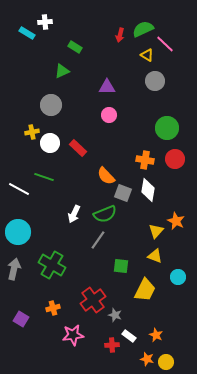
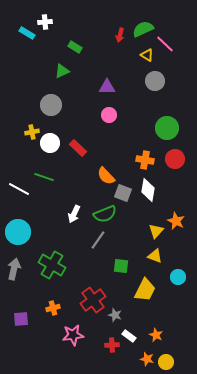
purple square at (21, 319): rotated 35 degrees counterclockwise
